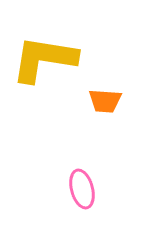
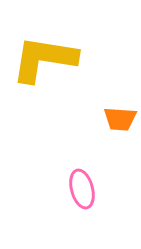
orange trapezoid: moved 15 px right, 18 px down
